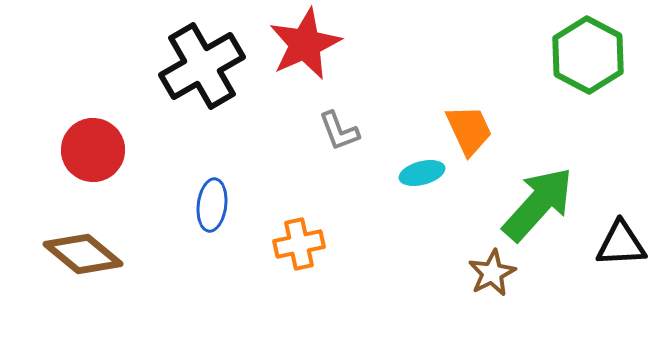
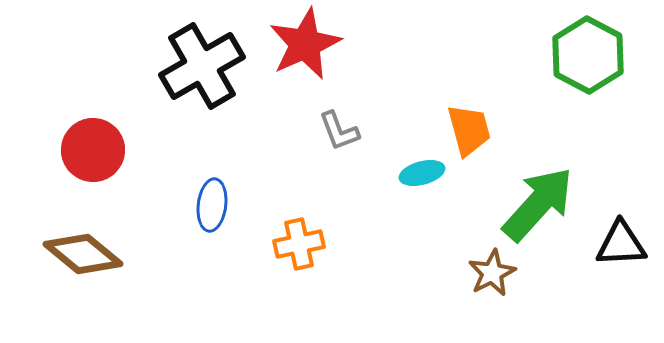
orange trapezoid: rotated 10 degrees clockwise
